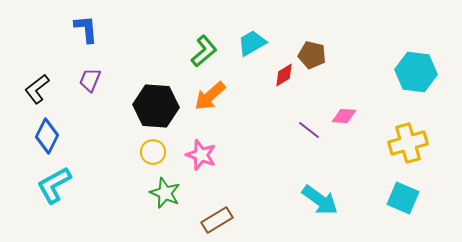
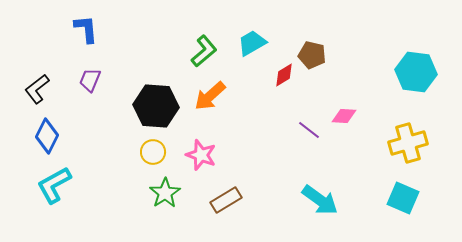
green star: rotated 16 degrees clockwise
brown rectangle: moved 9 px right, 20 px up
